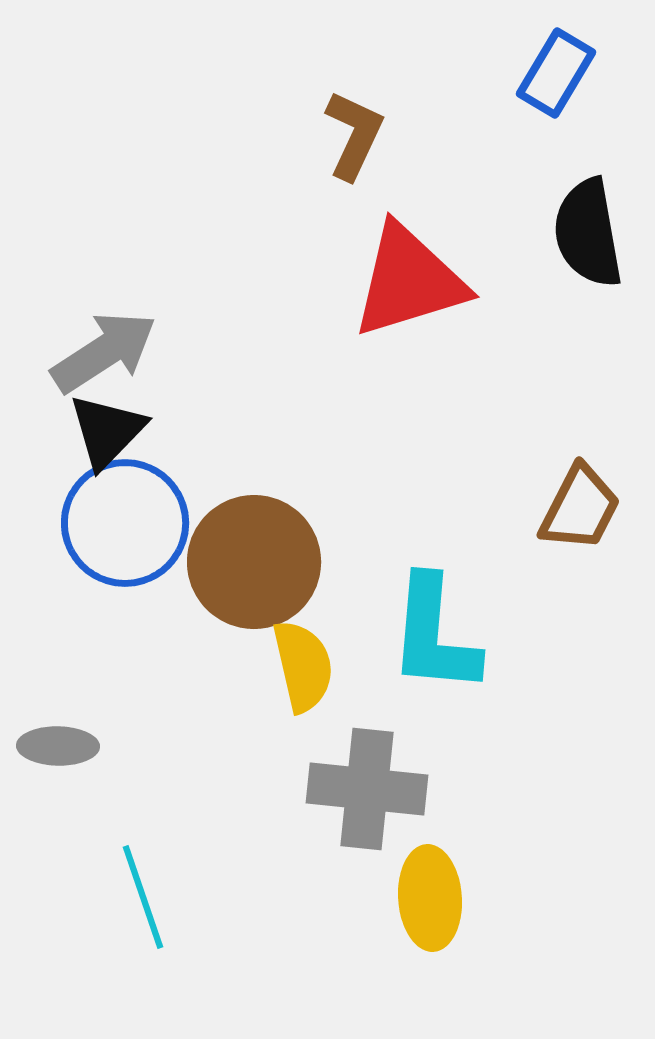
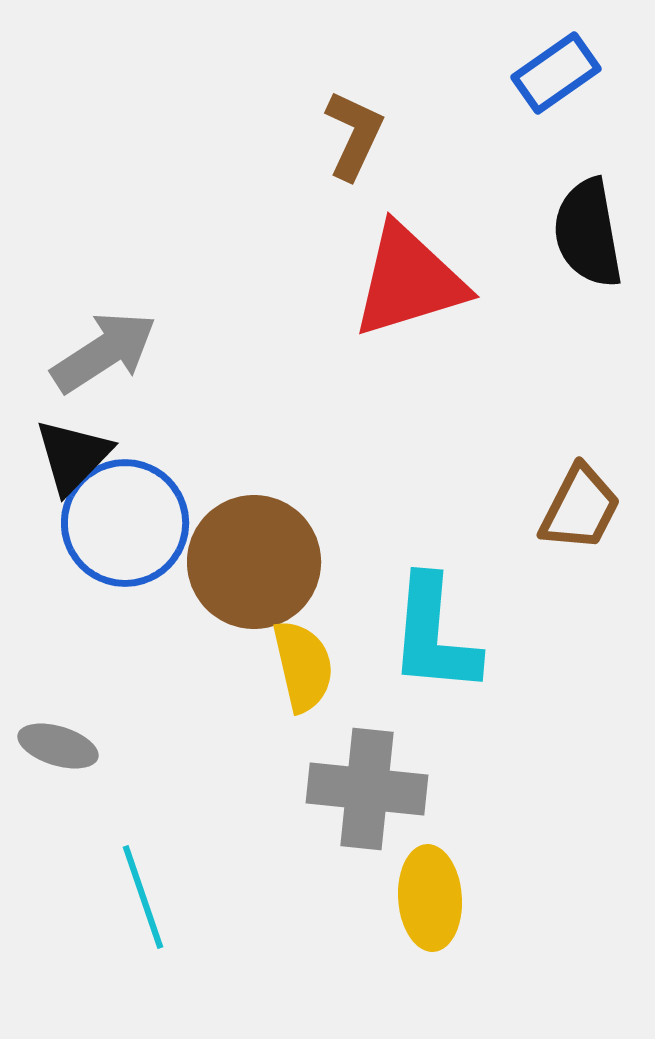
blue rectangle: rotated 24 degrees clockwise
black triangle: moved 34 px left, 25 px down
gray ellipse: rotated 16 degrees clockwise
